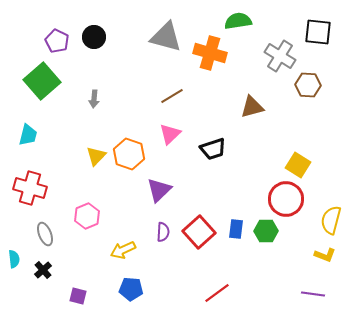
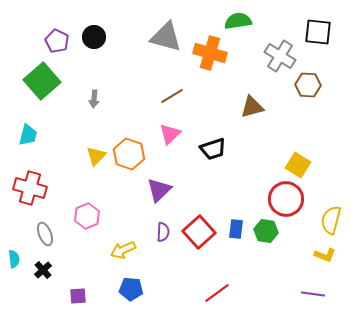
green hexagon: rotated 10 degrees clockwise
purple square: rotated 18 degrees counterclockwise
